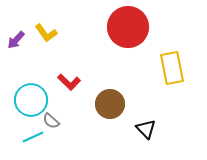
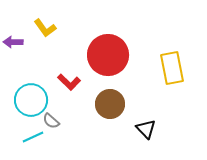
red circle: moved 20 px left, 28 px down
yellow L-shape: moved 1 px left, 5 px up
purple arrow: moved 3 px left, 2 px down; rotated 48 degrees clockwise
